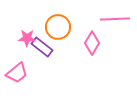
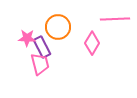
purple rectangle: rotated 25 degrees clockwise
pink trapezoid: moved 23 px right, 9 px up; rotated 65 degrees counterclockwise
